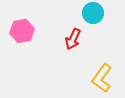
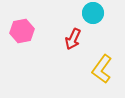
yellow L-shape: moved 9 px up
